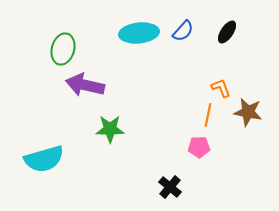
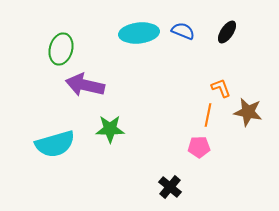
blue semicircle: rotated 110 degrees counterclockwise
green ellipse: moved 2 px left
cyan semicircle: moved 11 px right, 15 px up
